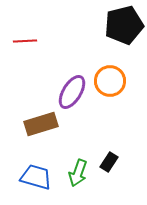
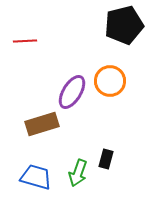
brown rectangle: moved 1 px right
black rectangle: moved 3 px left, 3 px up; rotated 18 degrees counterclockwise
